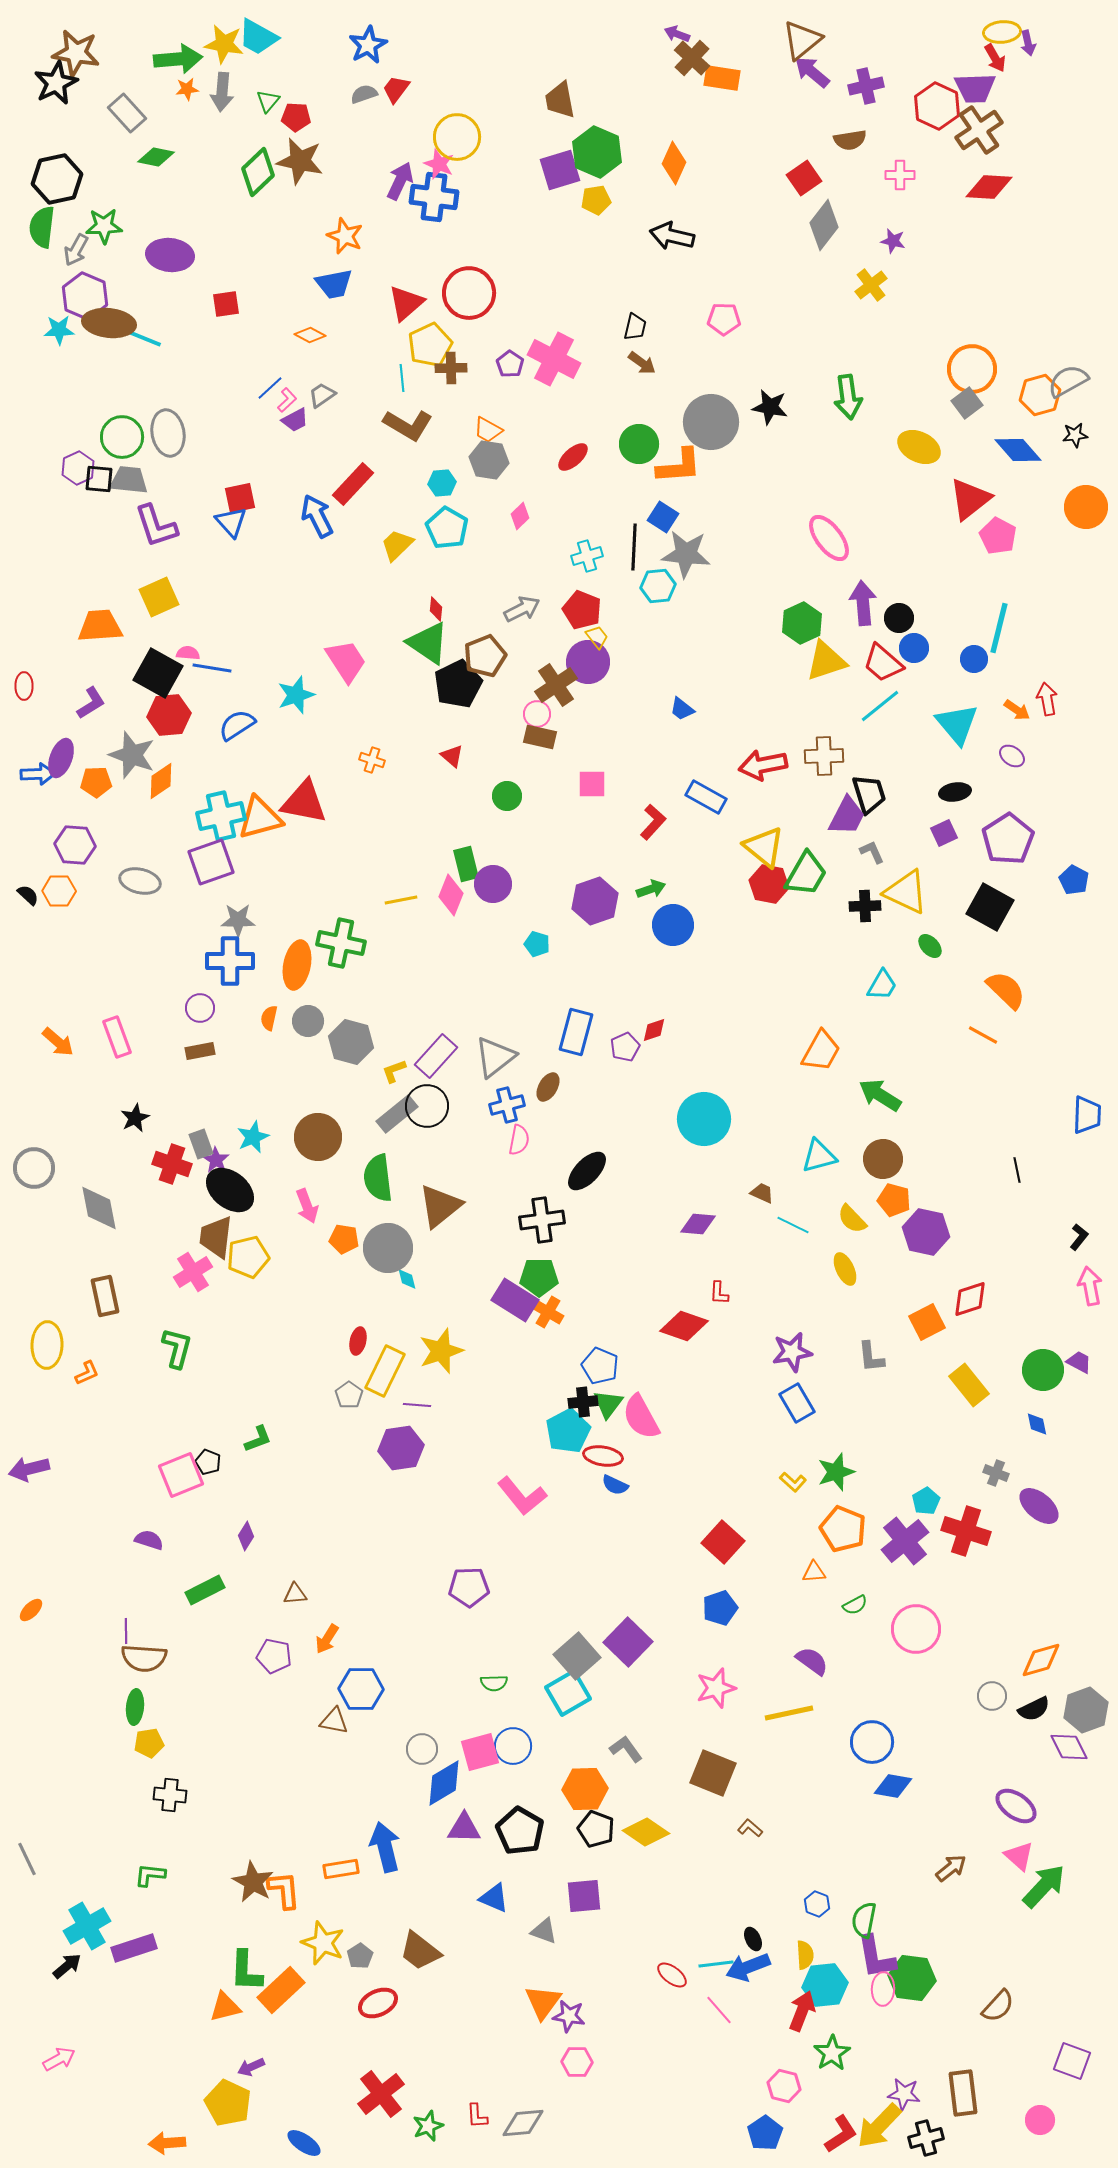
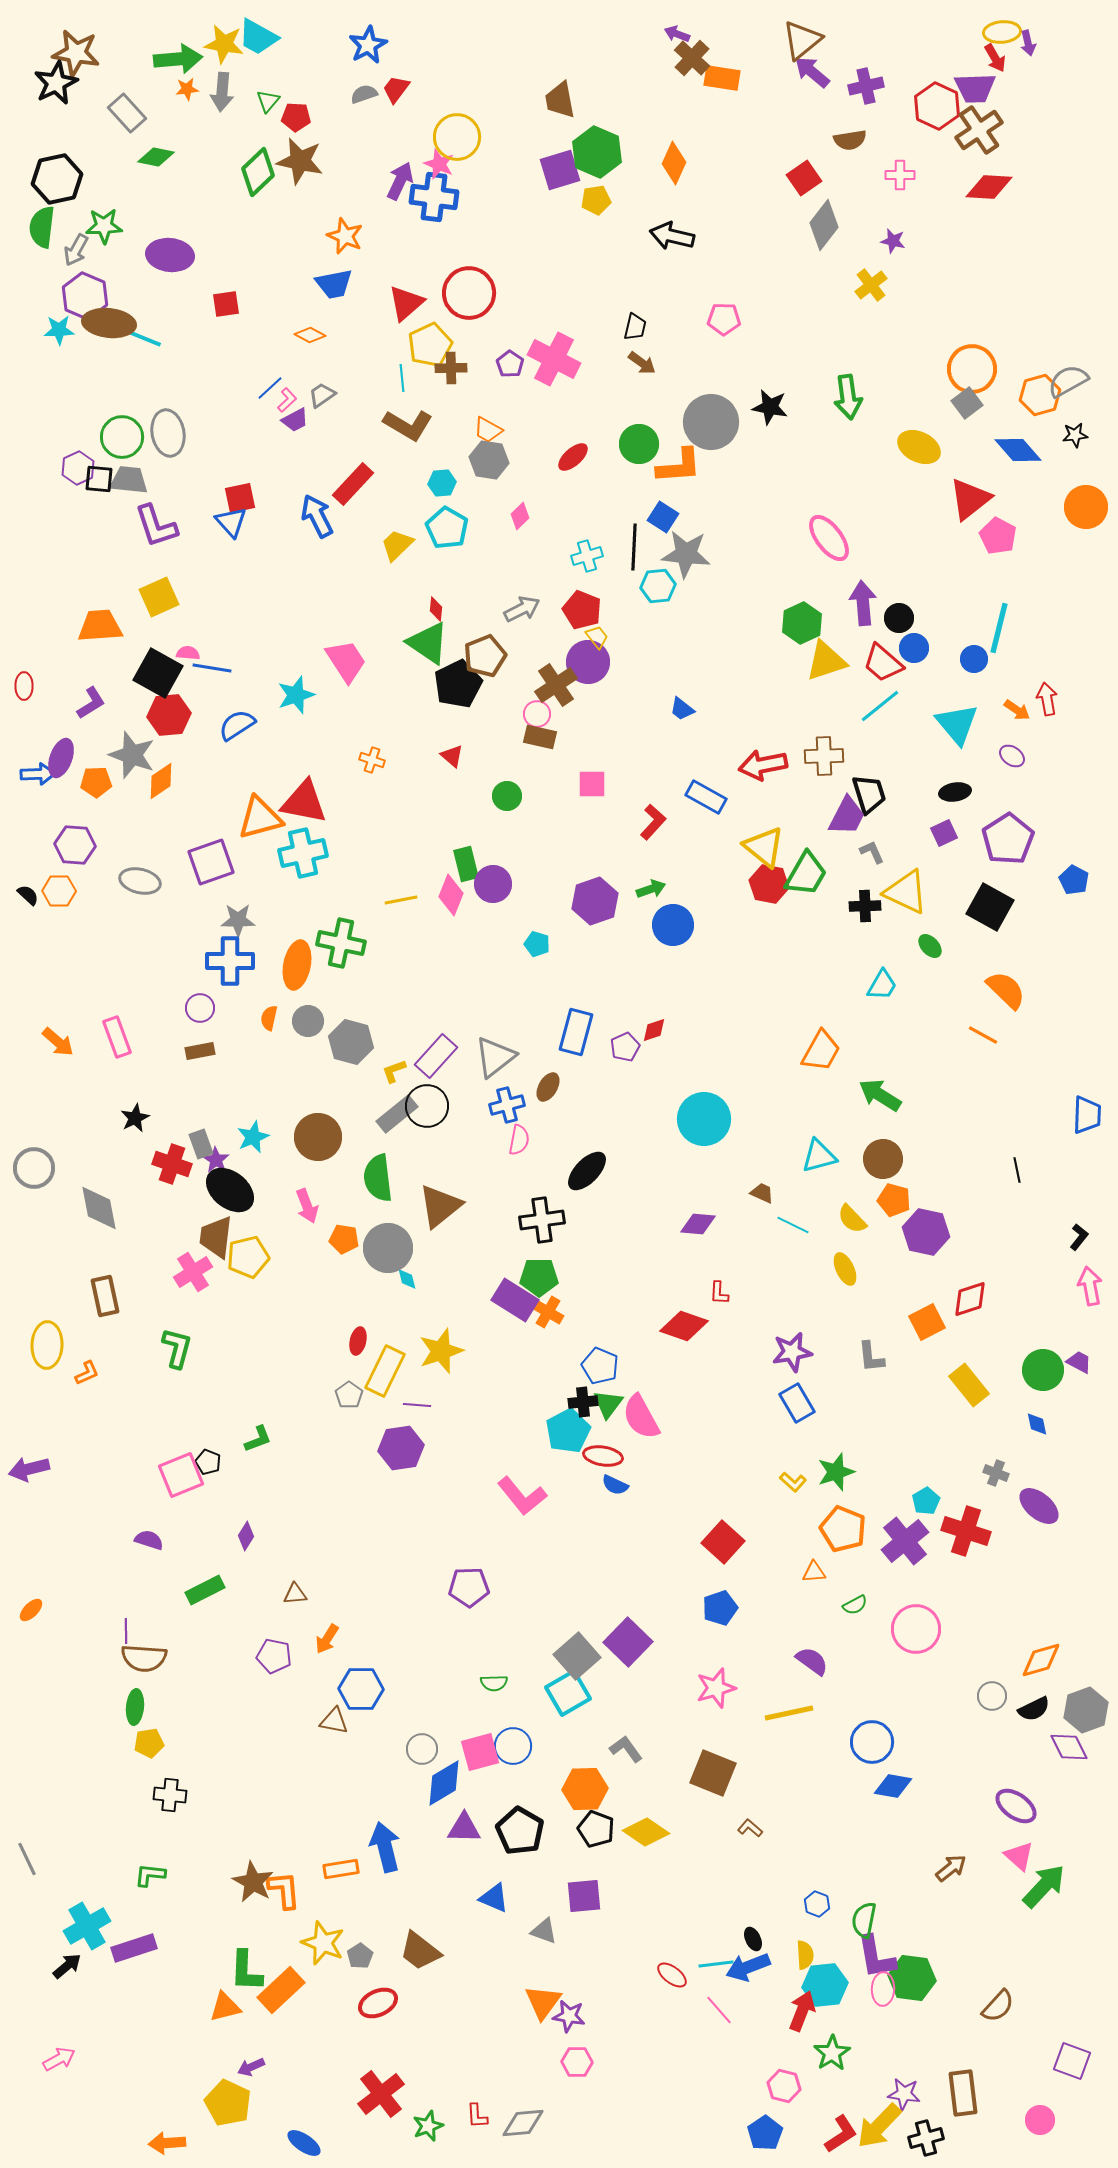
cyan cross at (221, 816): moved 82 px right, 37 px down
